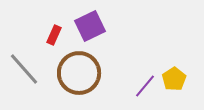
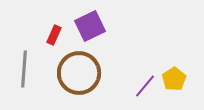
gray line: rotated 45 degrees clockwise
